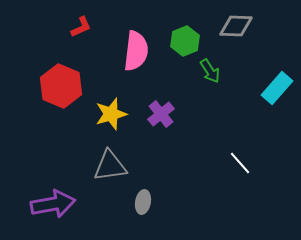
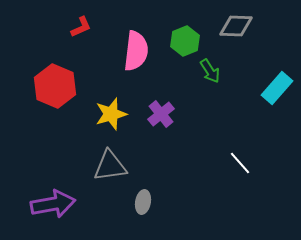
red hexagon: moved 6 px left
